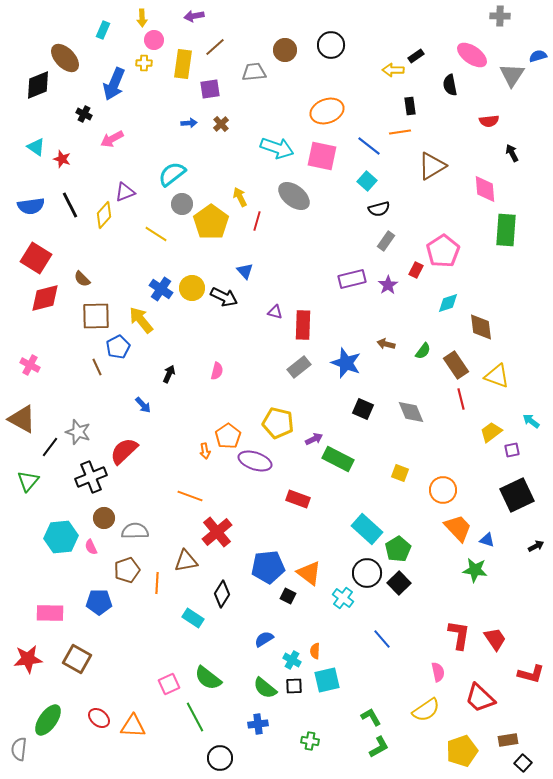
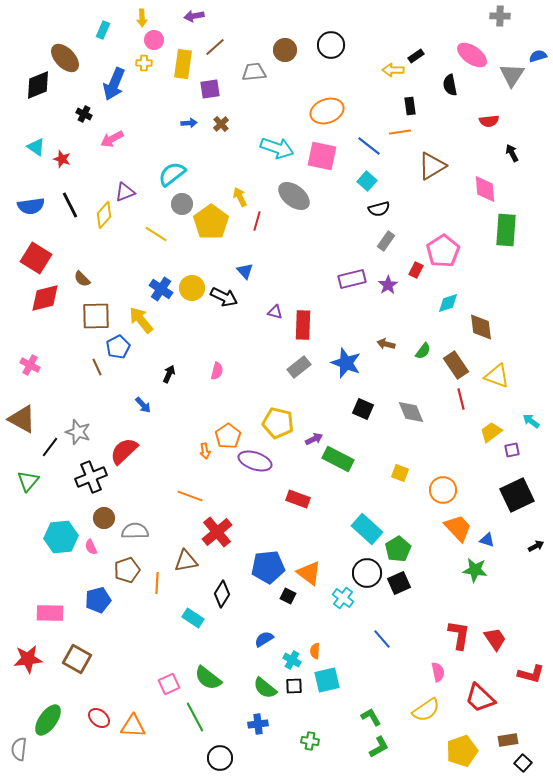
black square at (399, 583): rotated 20 degrees clockwise
blue pentagon at (99, 602): moved 1 px left, 2 px up; rotated 15 degrees counterclockwise
